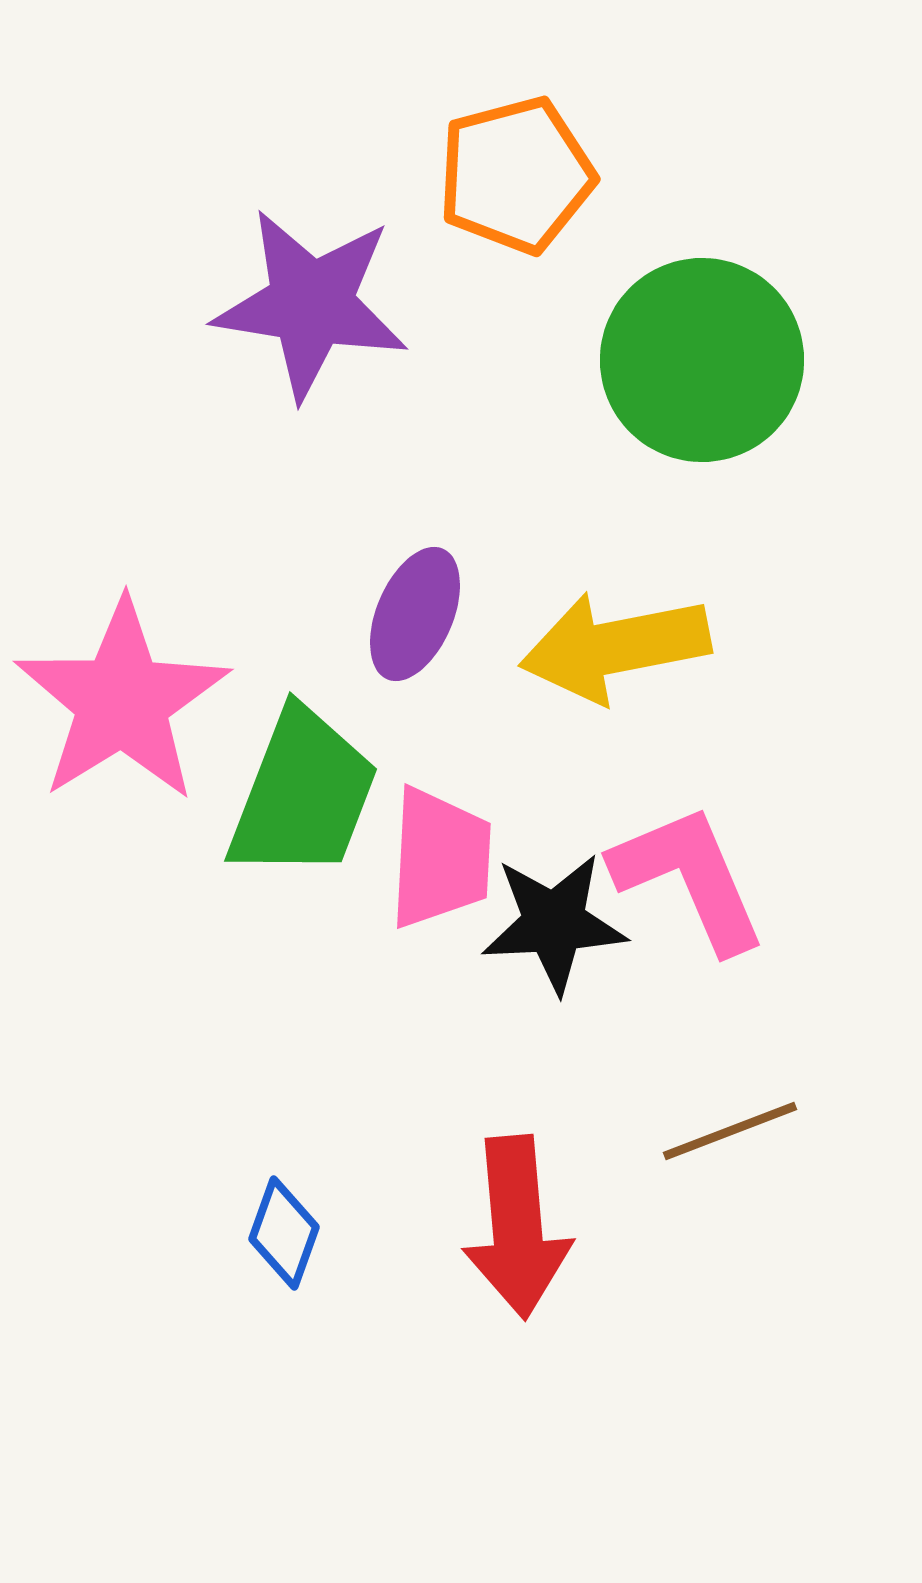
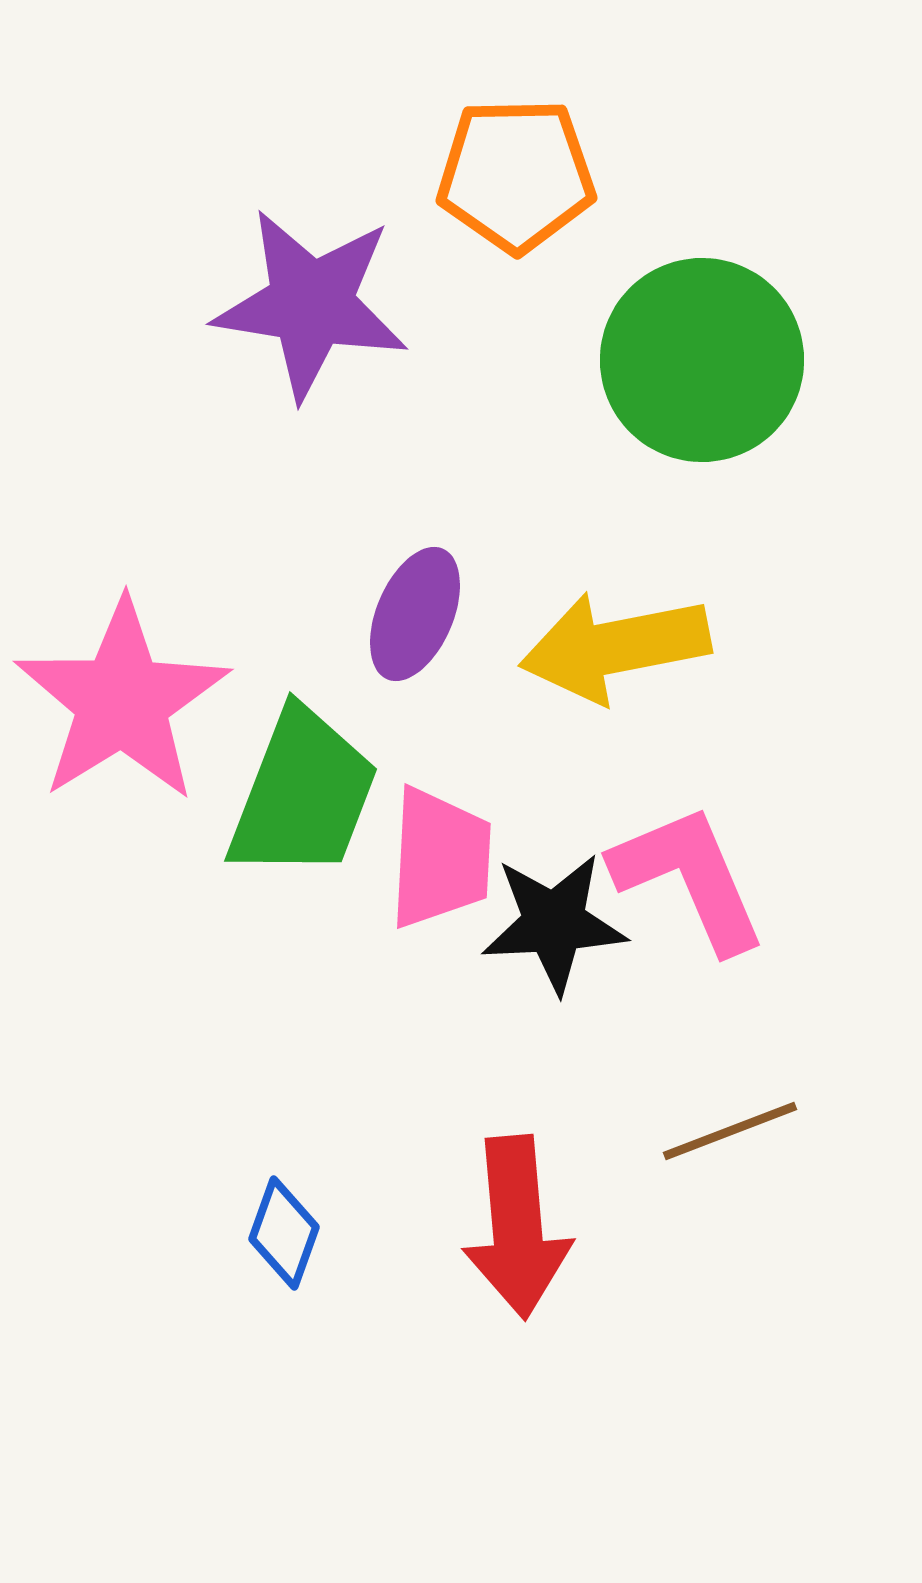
orange pentagon: rotated 14 degrees clockwise
